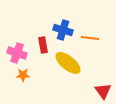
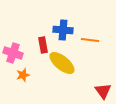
blue cross: rotated 12 degrees counterclockwise
orange line: moved 2 px down
pink cross: moved 4 px left
yellow ellipse: moved 6 px left
orange star: rotated 16 degrees counterclockwise
